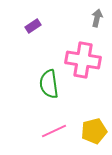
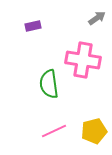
gray arrow: rotated 42 degrees clockwise
purple rectangle: rotated 21 degrees clockwise
